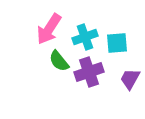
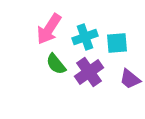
green semicircle: moved 3 px left, 3 px down
purple cross: rotated 16 degrees counterclockwise
purple trapezoid: rotated 80 degrees counterclockwise
